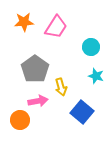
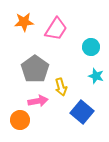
pink trapezoid: moved 2 px down
